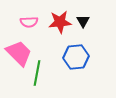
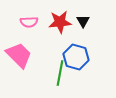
pink trapezoid: moved 2 px down
blue hexagon: rotated 20 degrees clockwise
green line: moved 23 px right
